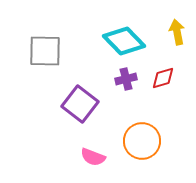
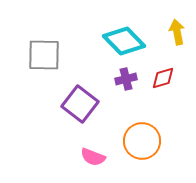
gray square: moved 1 px left, 4 px down
